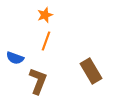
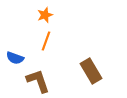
brown L-shape: rotated 40 degrees counterclockwise
